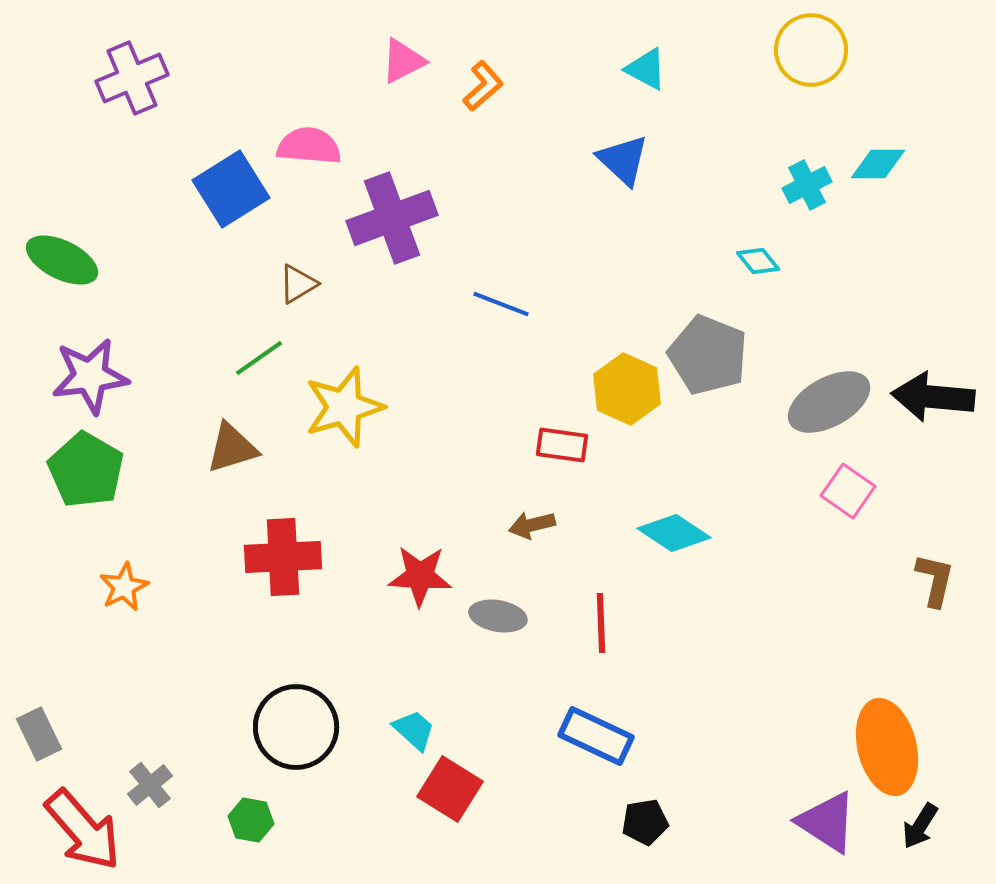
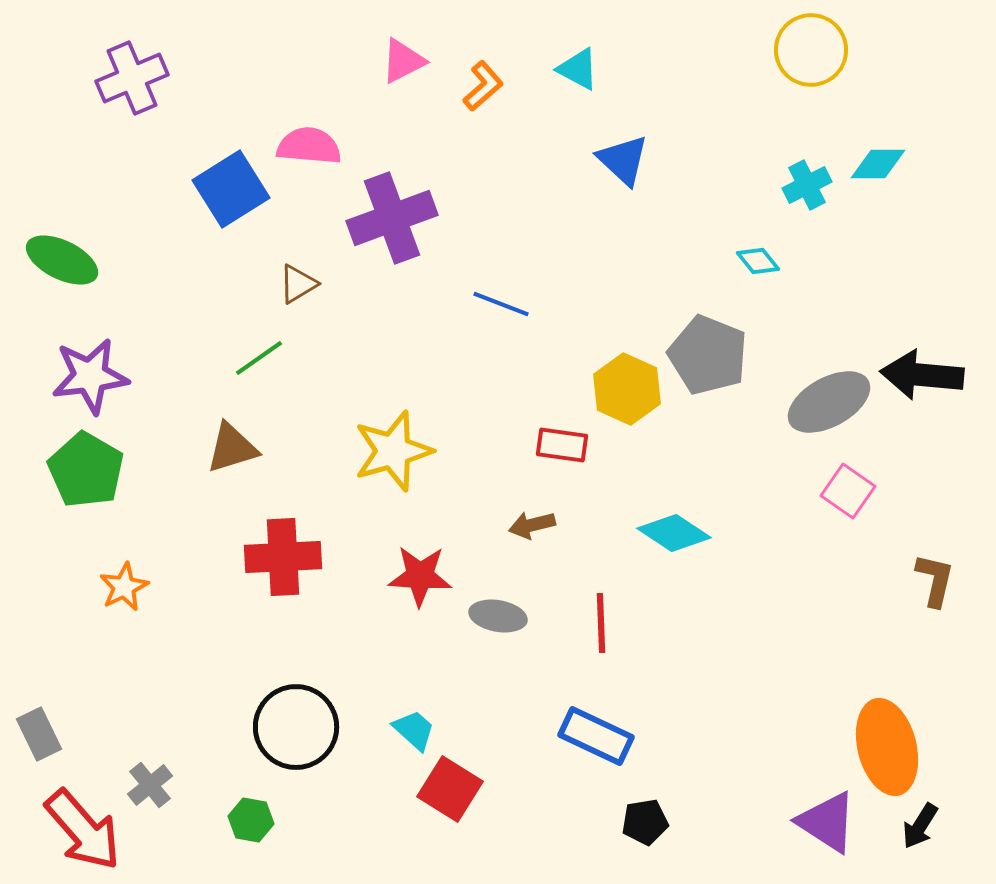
cyan triangle at (646, 69): moved 68 px left
black arrow at (933, 397): moved 11 px left, 22 px up
yellow star at (344, 407): moved 49 px right, 44 px down
